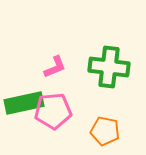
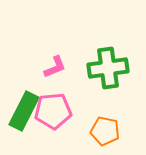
green cross: moved 1 px left, 1 px down; rotated 15 degrees counterclockwise
green rectangle: moved 8 px down; rotated 51 degrees counterclockwise
